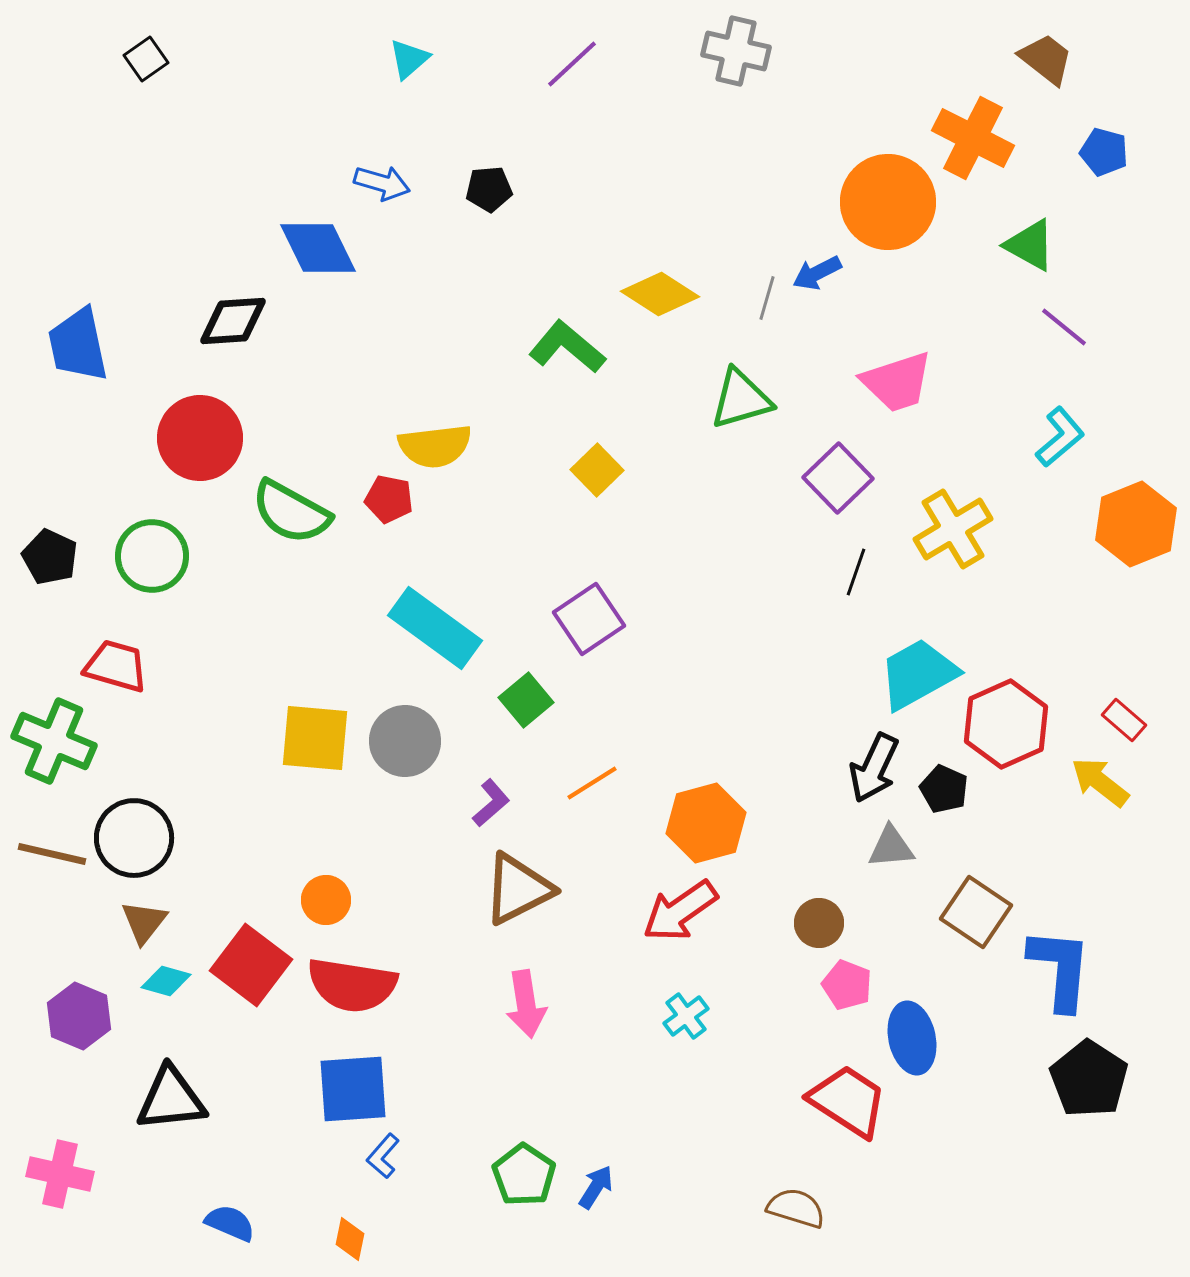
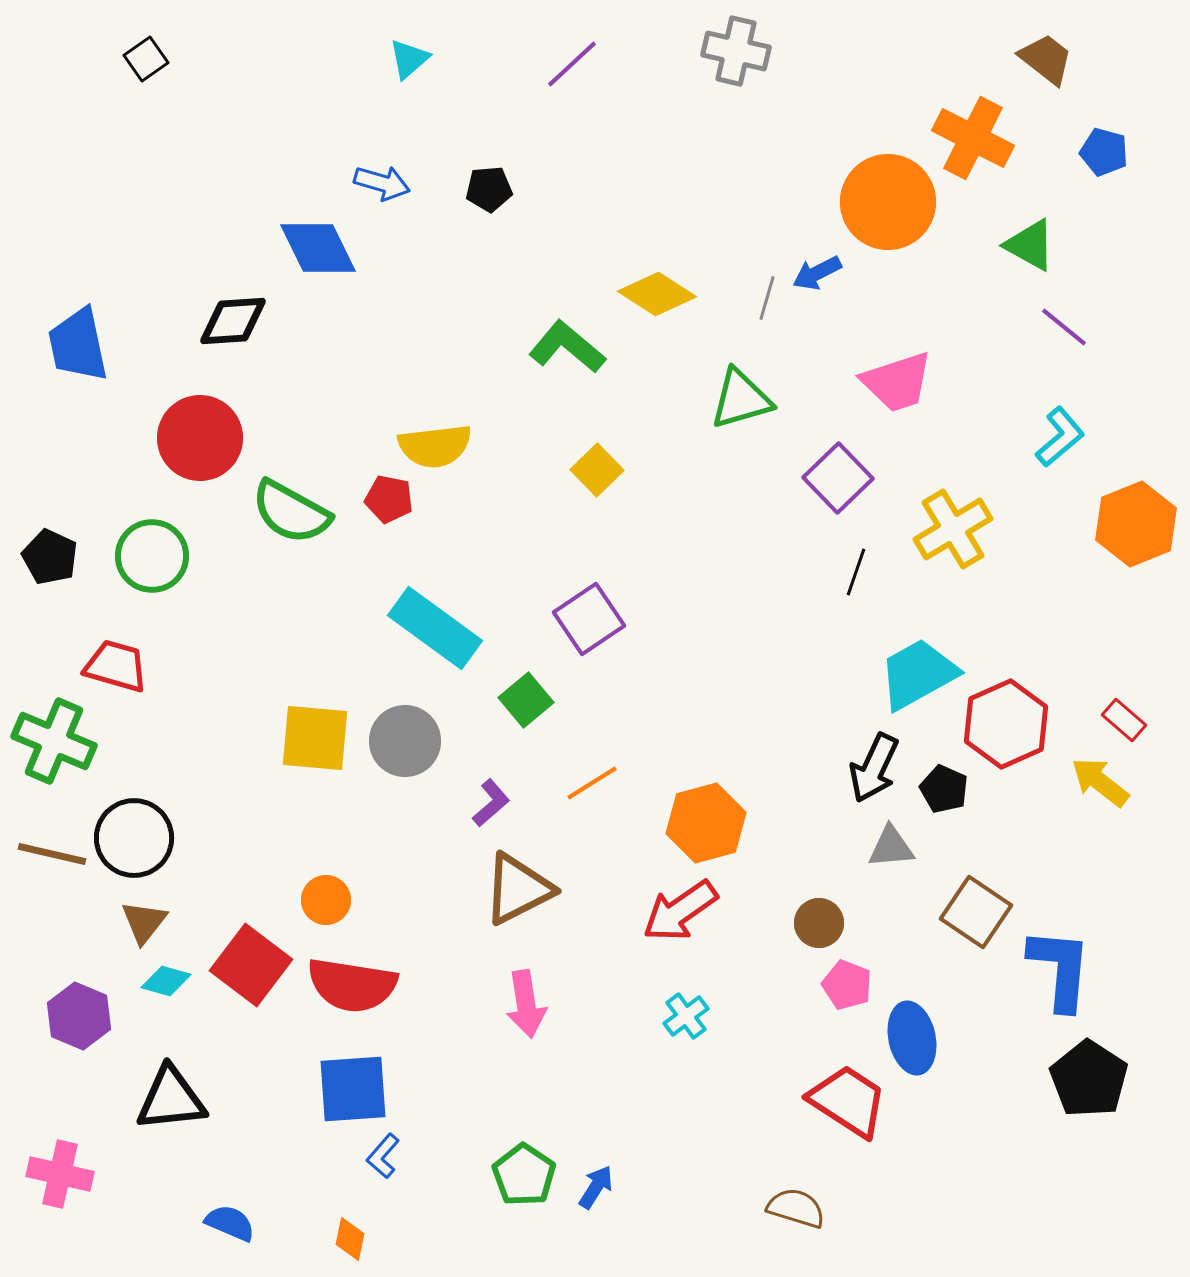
yellow diamond at (660, 294): moved 3 px left
